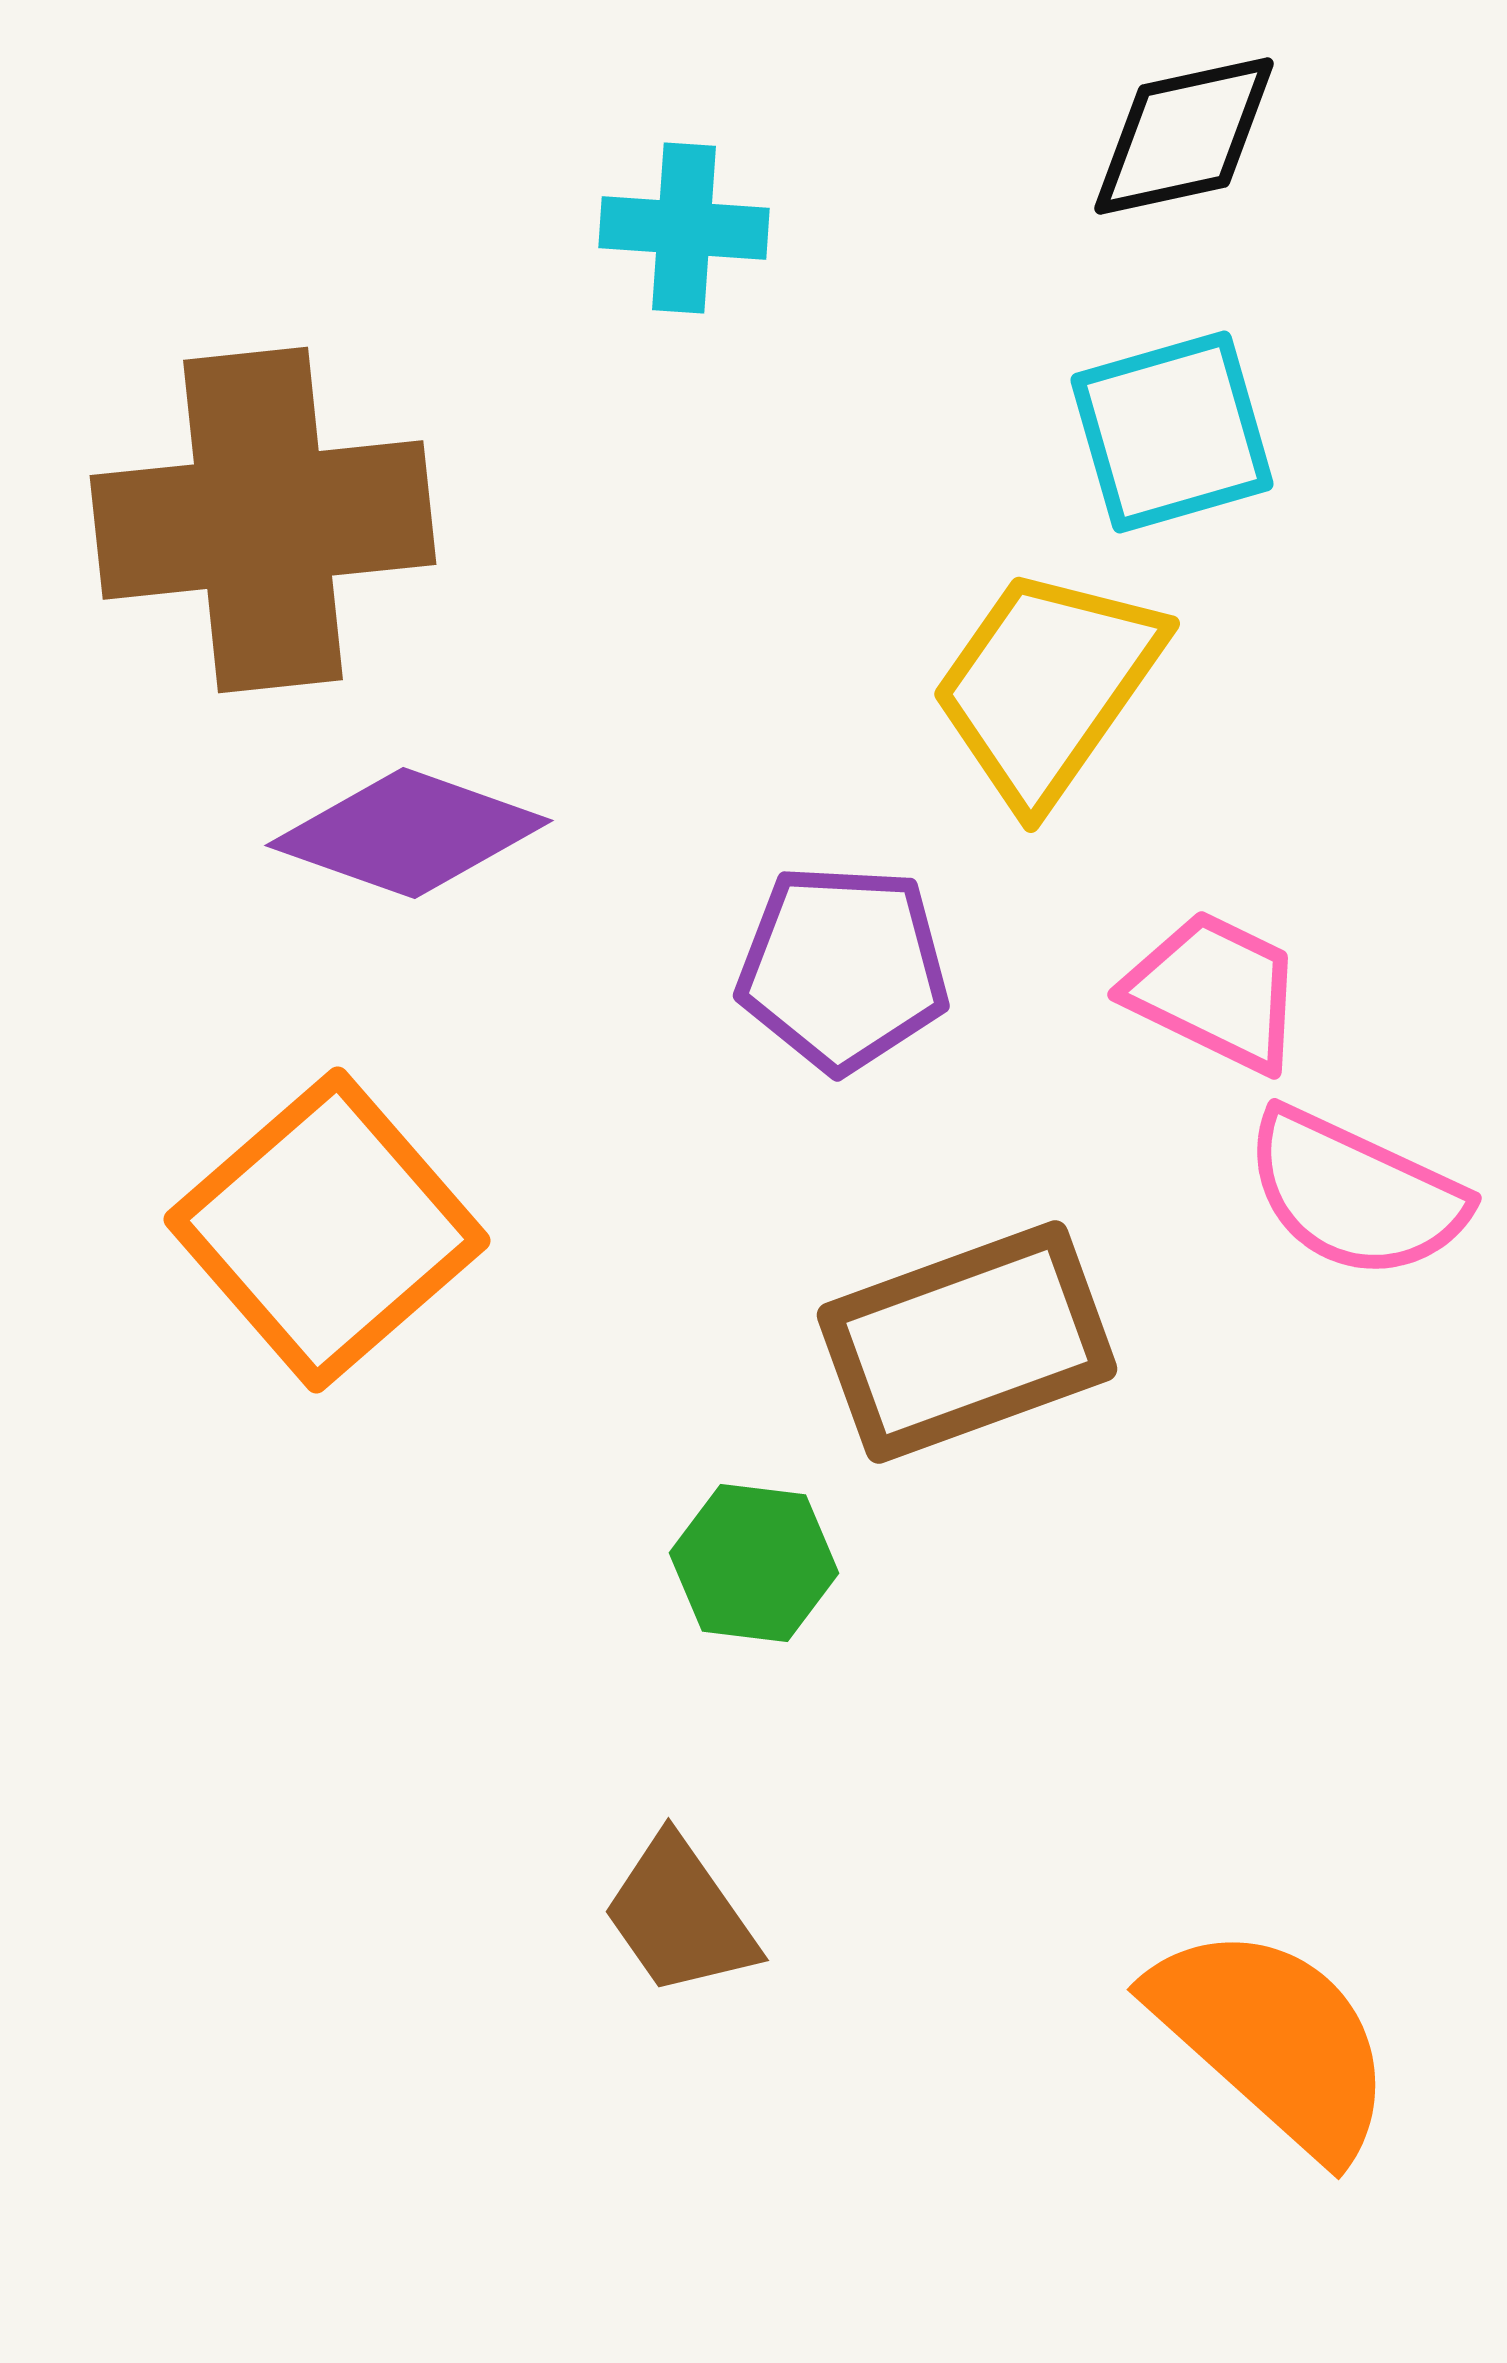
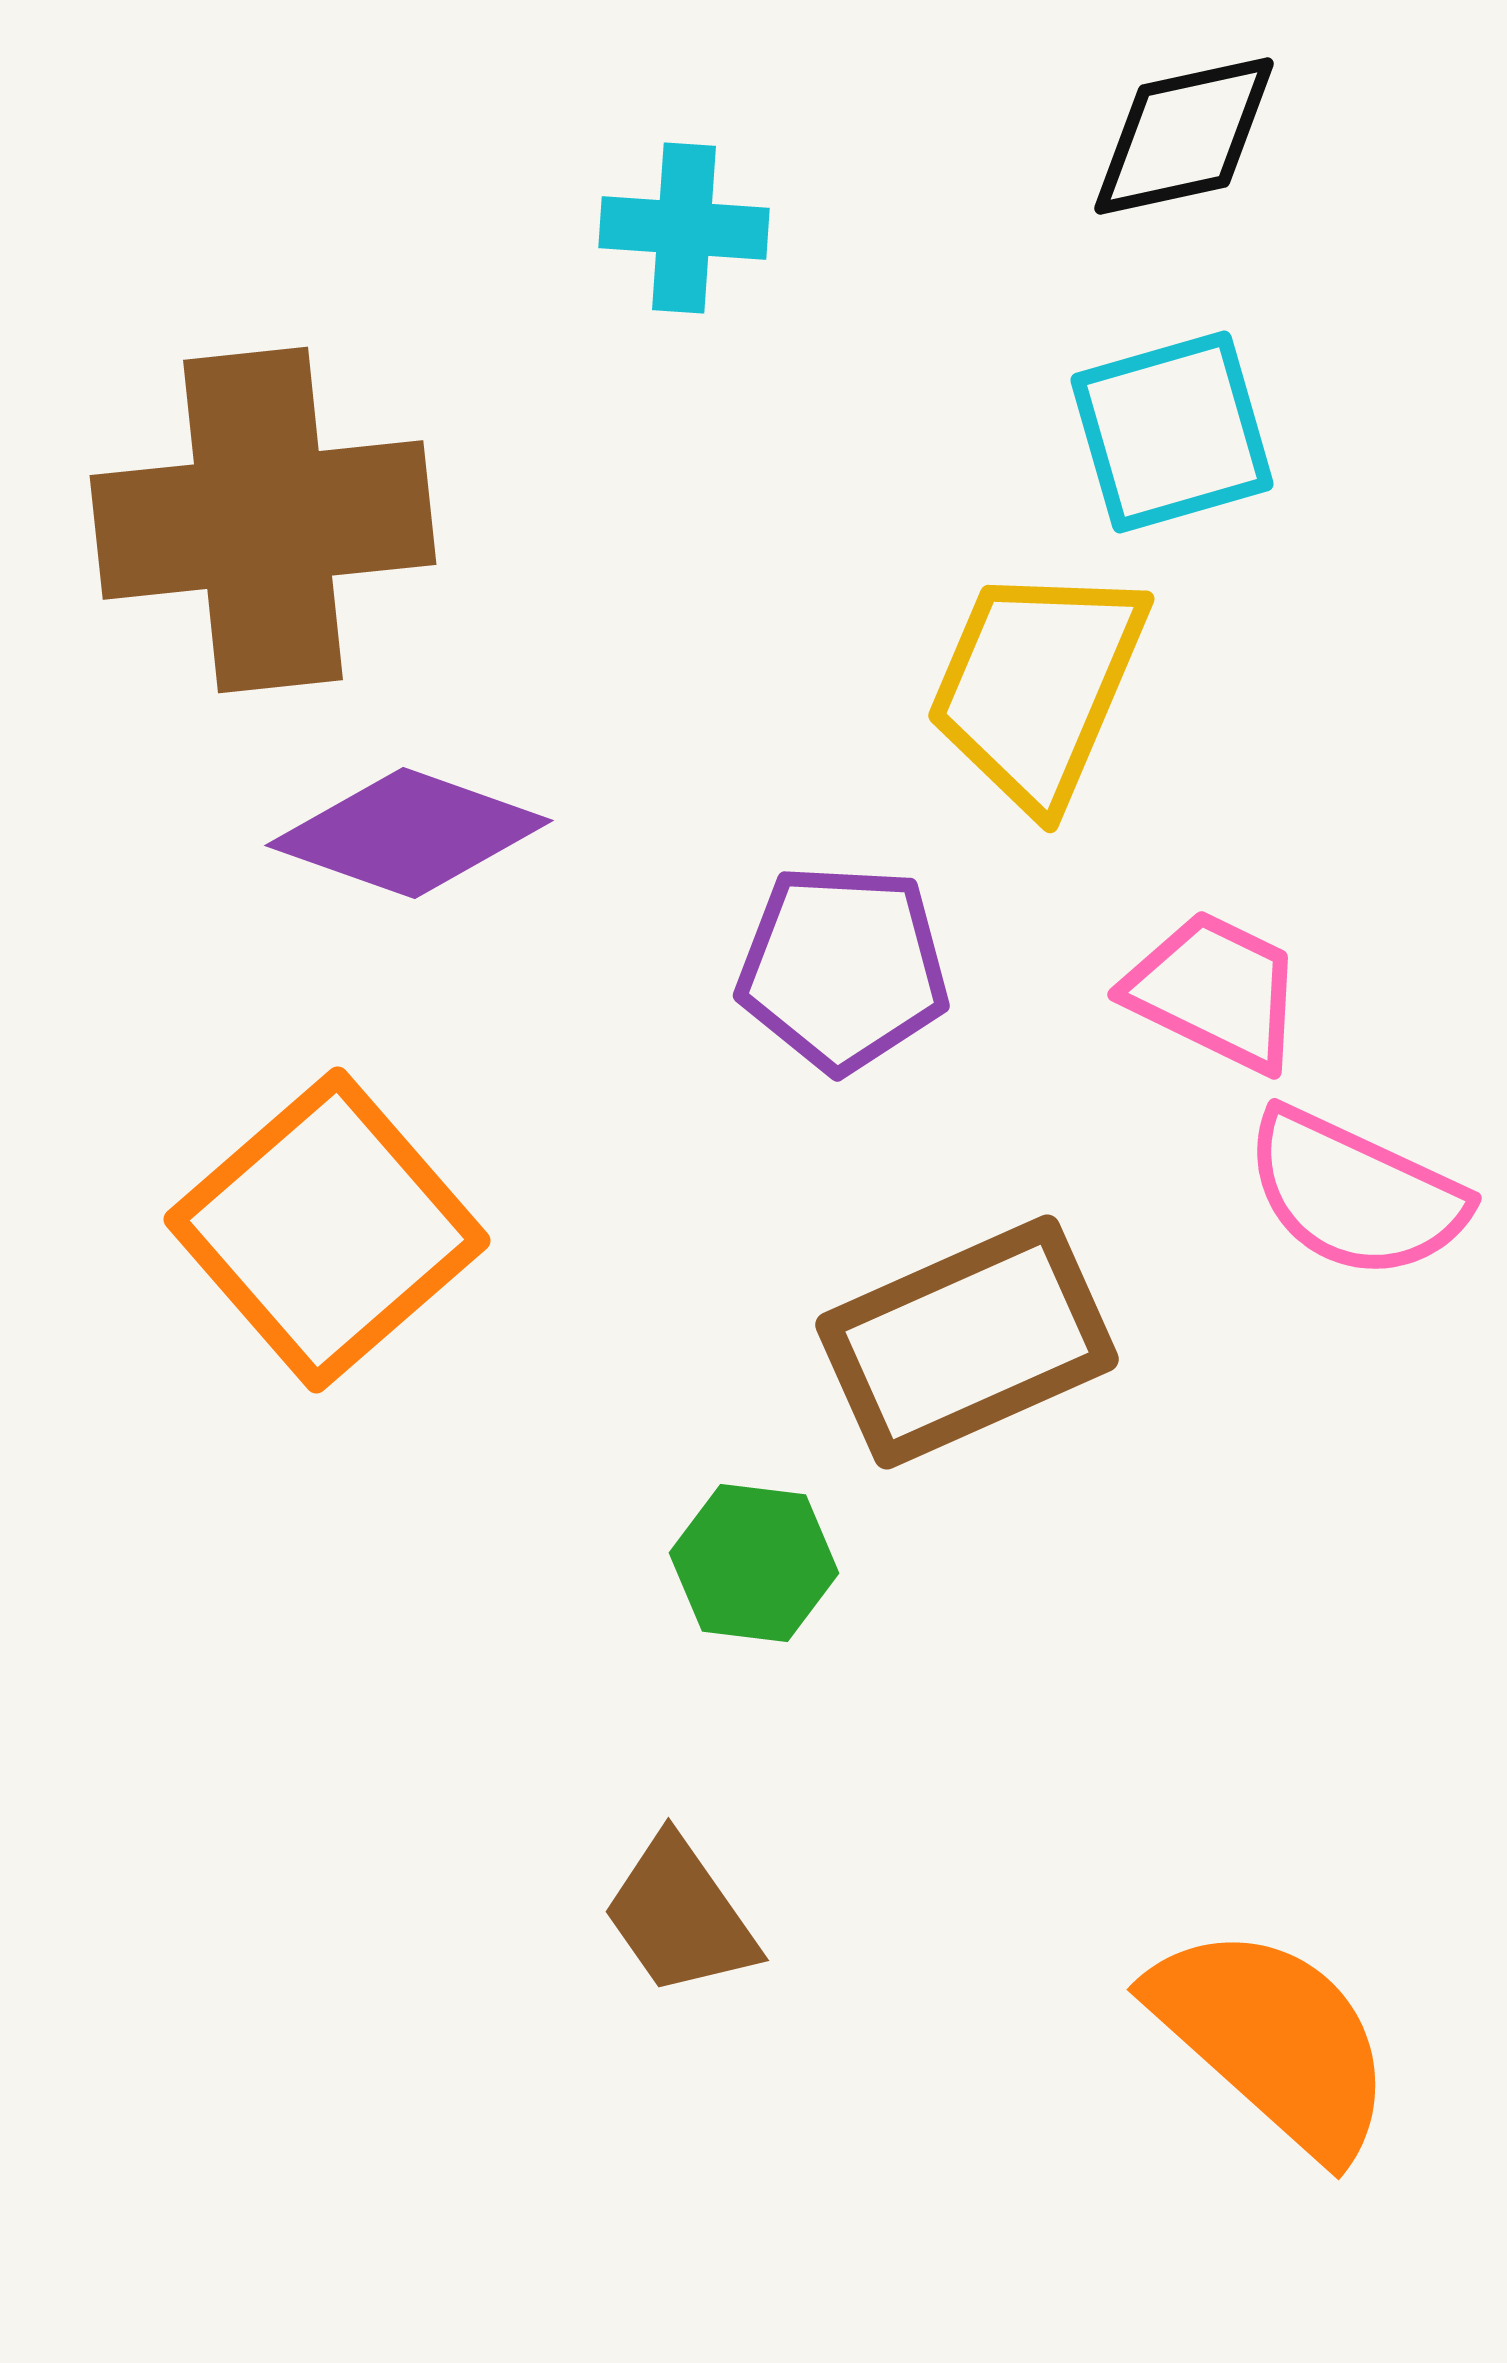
yellow trapezoid: moved 10 px left; rotated 12 degrees counterclockwise
brown rectangle: rotated 4 degrees counterclockwise
